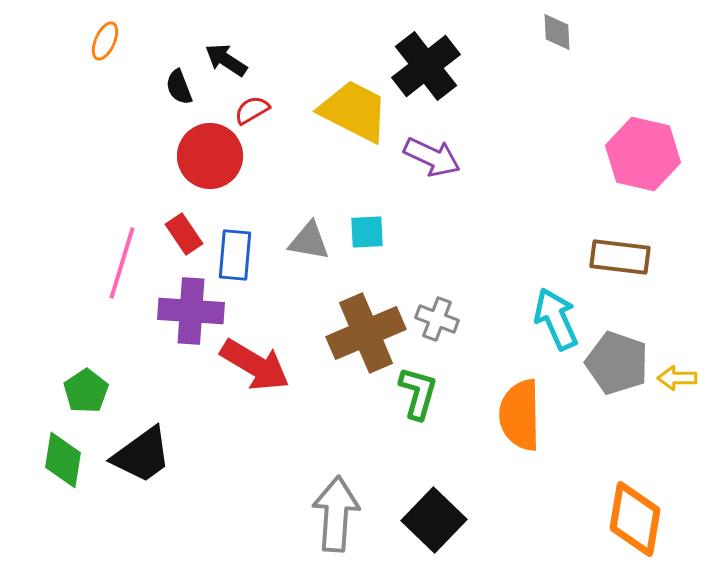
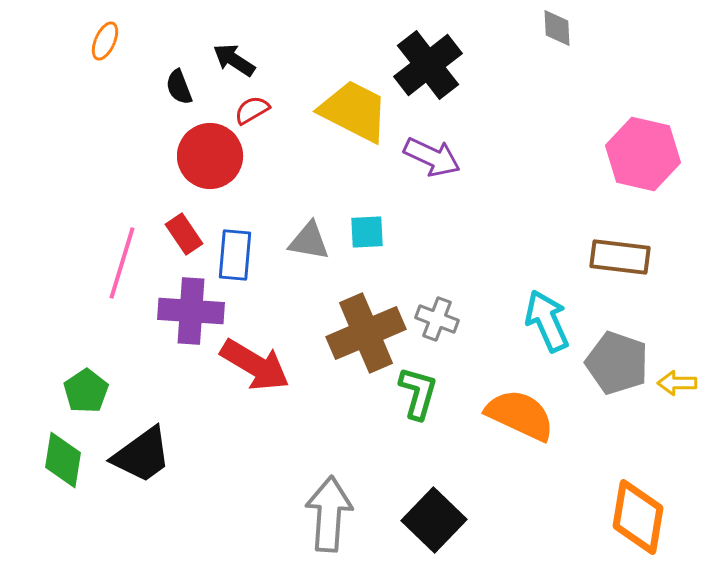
gray diamond: moved 4 px up
black arrow: moved 8 px right
black cross: moved 2 px right, 1 px up
cyan arrow: moved 9 px left, 2 px down
yellow arrow: moved 5 px down
orange semicircle: rotated 116 degrees clockwise
gray arrow: moved 7 px left
orange diamond: moved 3 px right, 2 px up
